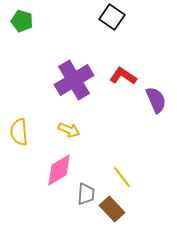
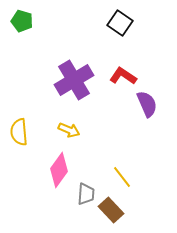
black square: moved 8 px right, 6 px down
purple semicircle: moved 9 px left, 4 px down
pink diamond: rotated 24 degrees counterclockwise
brown rectangle: moved 1 px left, 1 px down
